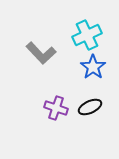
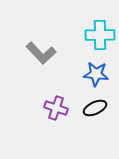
cyan cross: moved 13 px right; rotated 24 degrees clockwise
blue star: moved 3 px right, 7 px down; rotated 30 degrees counterclockwise
black ellipse: moved 5 px right, 1 px down
